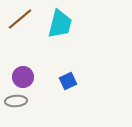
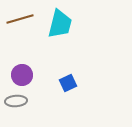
brown line: rotated 24 degrees clockwise
purple circle: moved 1 px left, 2 px up
blue square: moved 2 px down
